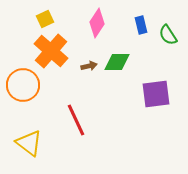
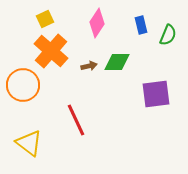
green semicircle: rotated 125 degrees counterclockwise
